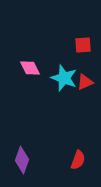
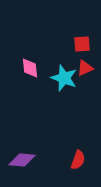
red square: moved 1 px left, 1 px up
pink diamond: rotated 20 degrees clockwise
red triangle: moved 14 px up
purple diamond: rotated 76 degrees clockwise
